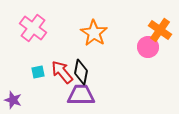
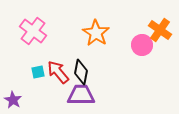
pink cross: moved 3 px down
orange star: moved 2 px right
pink circle: moved 6 px left, 2 px up
red arrow: moved 4 px left
purple star: rotated 12 degrees clockwise
